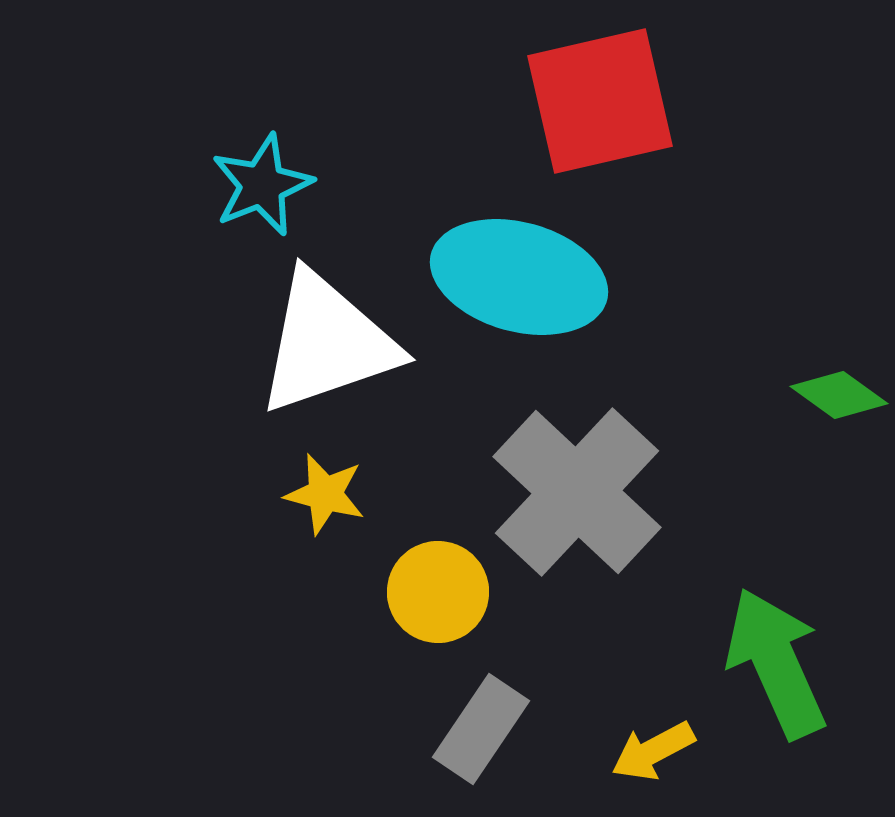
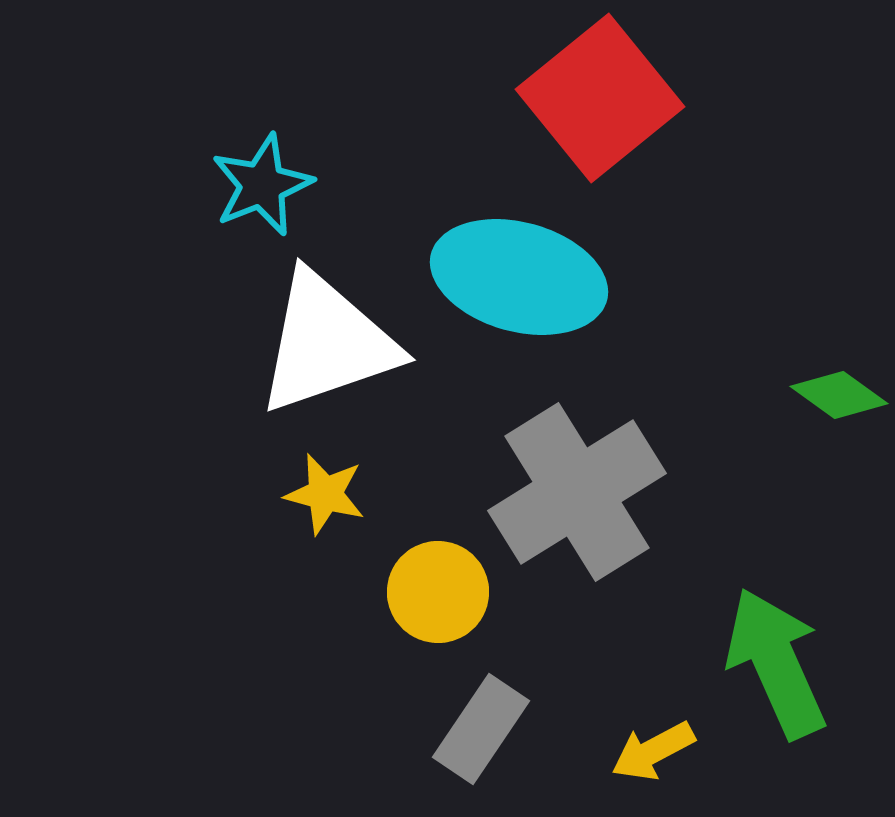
red square: moved 3 px up; rotated 26 degrees counterclockwise
gray cross: rotated 15 degrees clockwise
